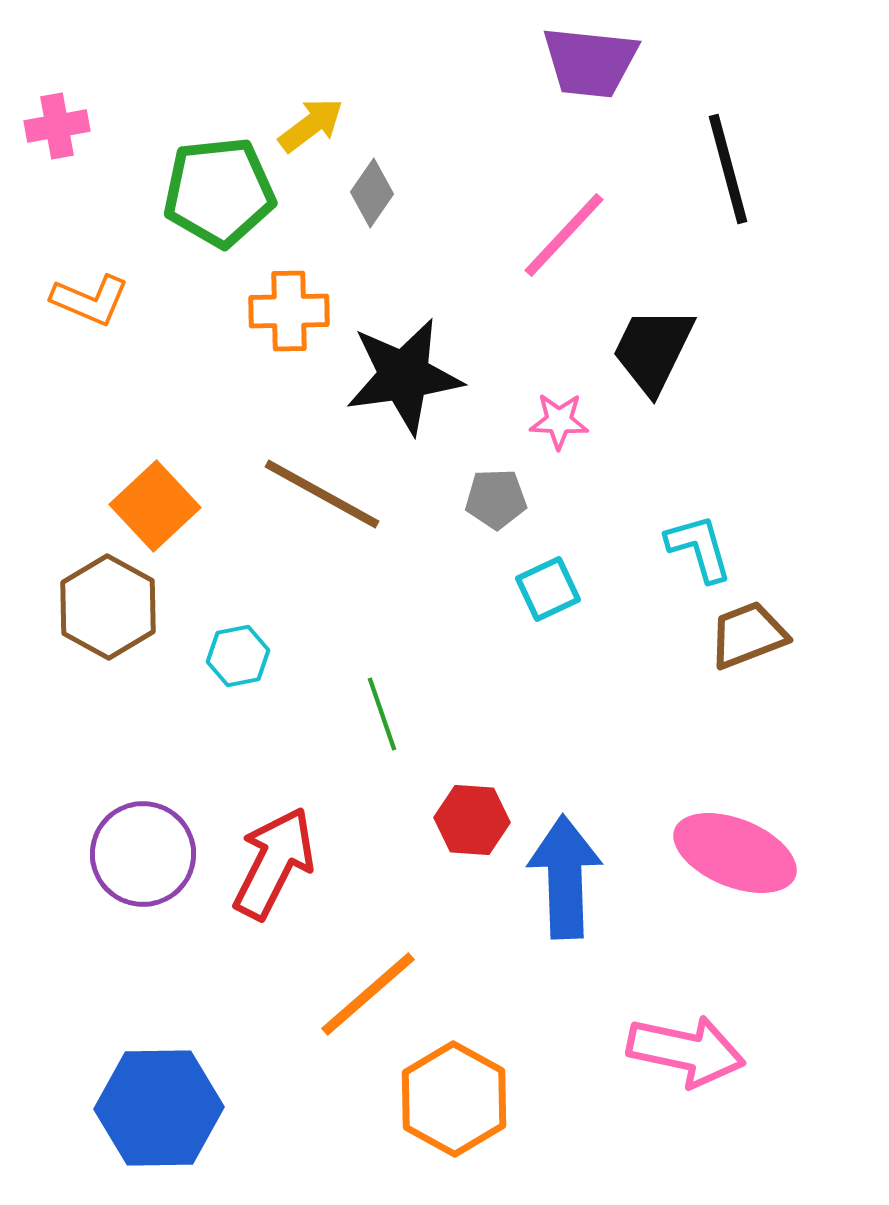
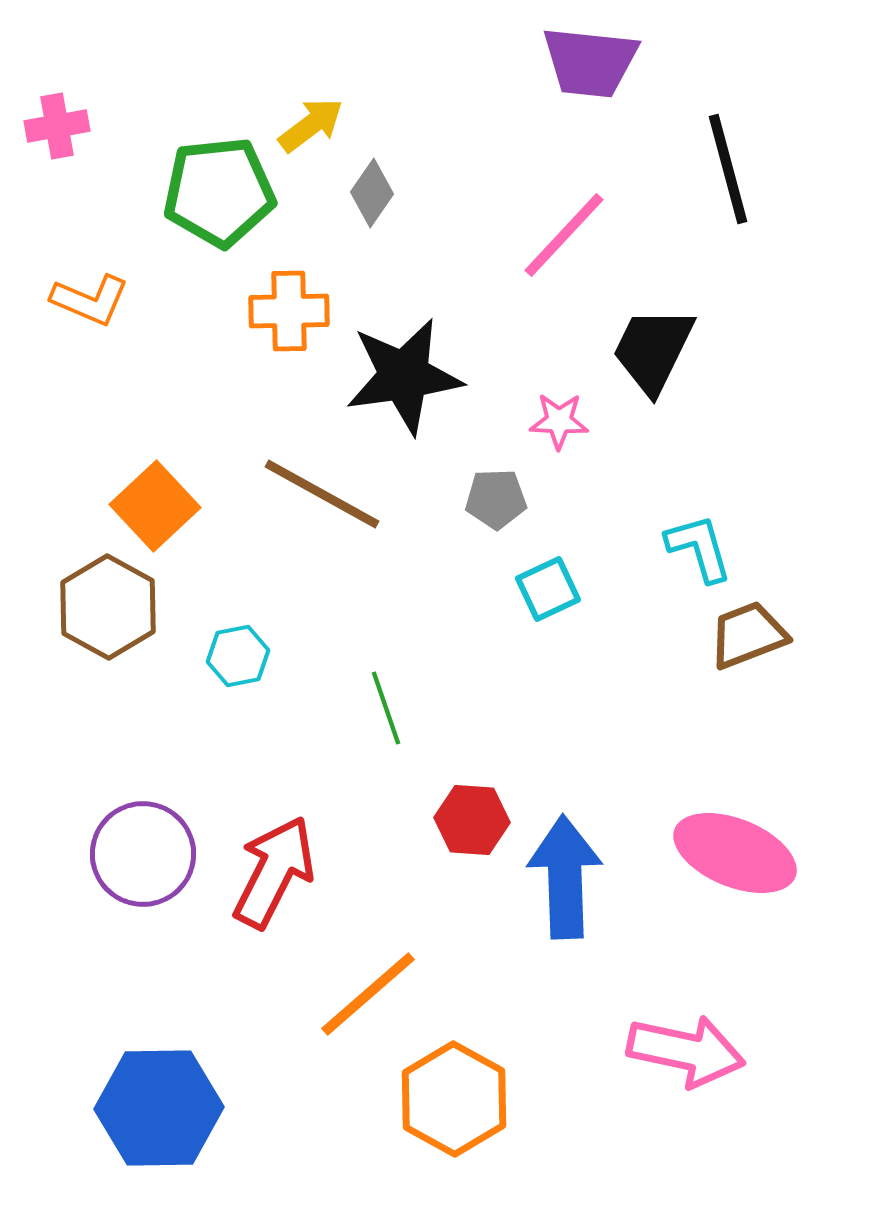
green line: moved 4 px right, 6 px up
red arrow: moved 9 px down
